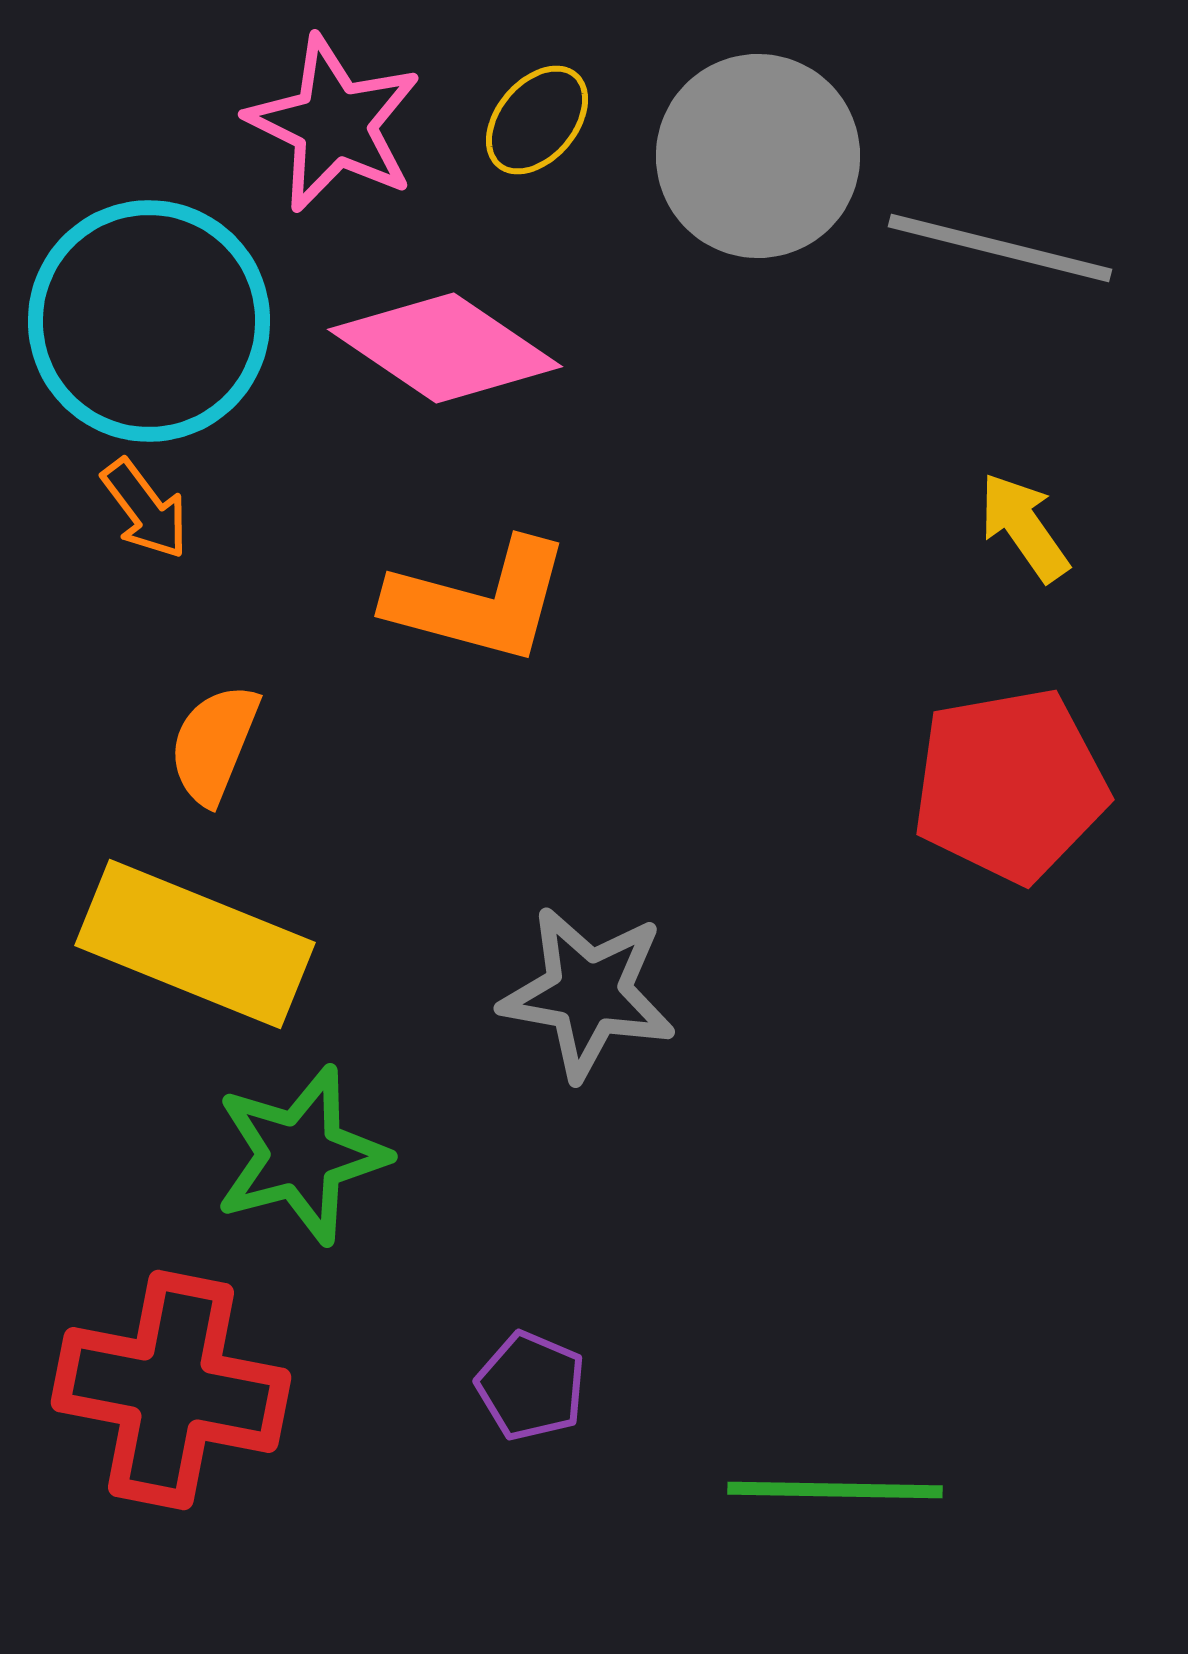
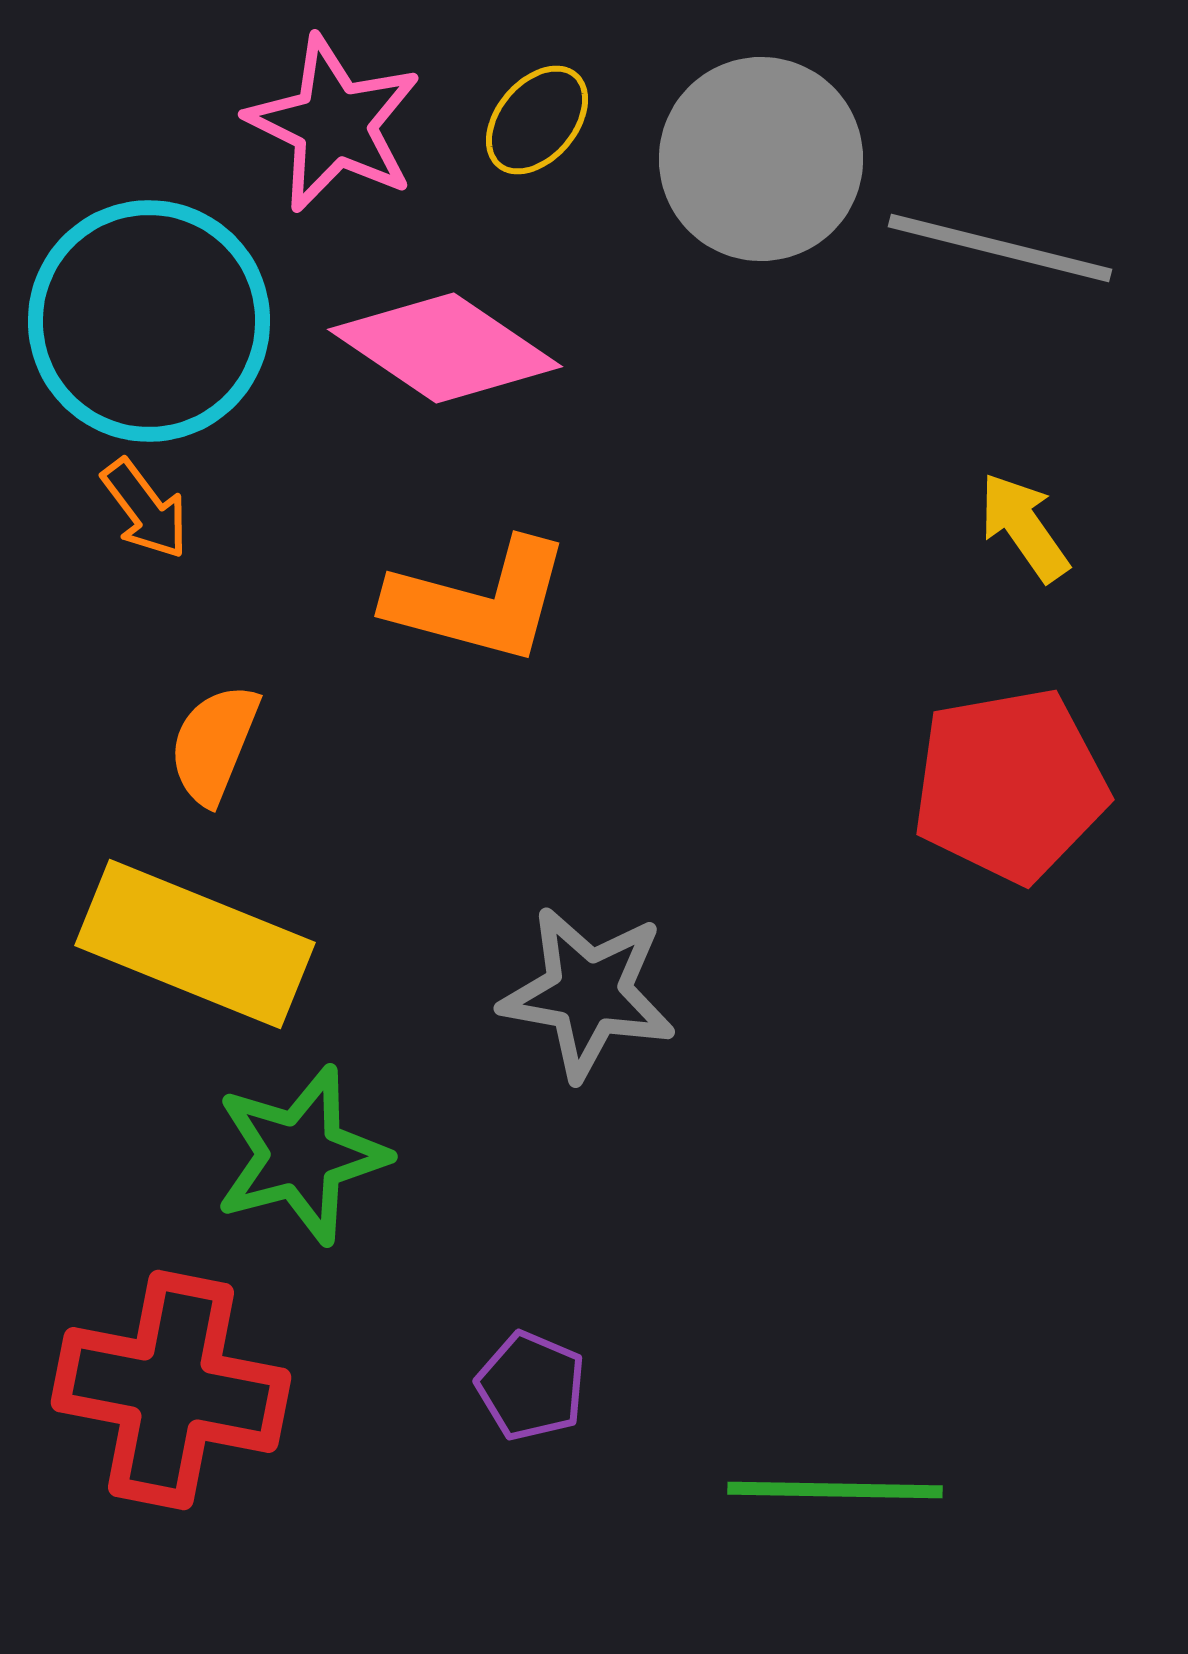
gray circle: moved 3 px right, 3 px down
